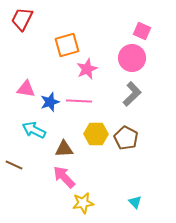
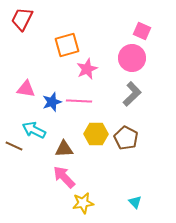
blue star: moved 2 px right
brown line: moved 19 px up
